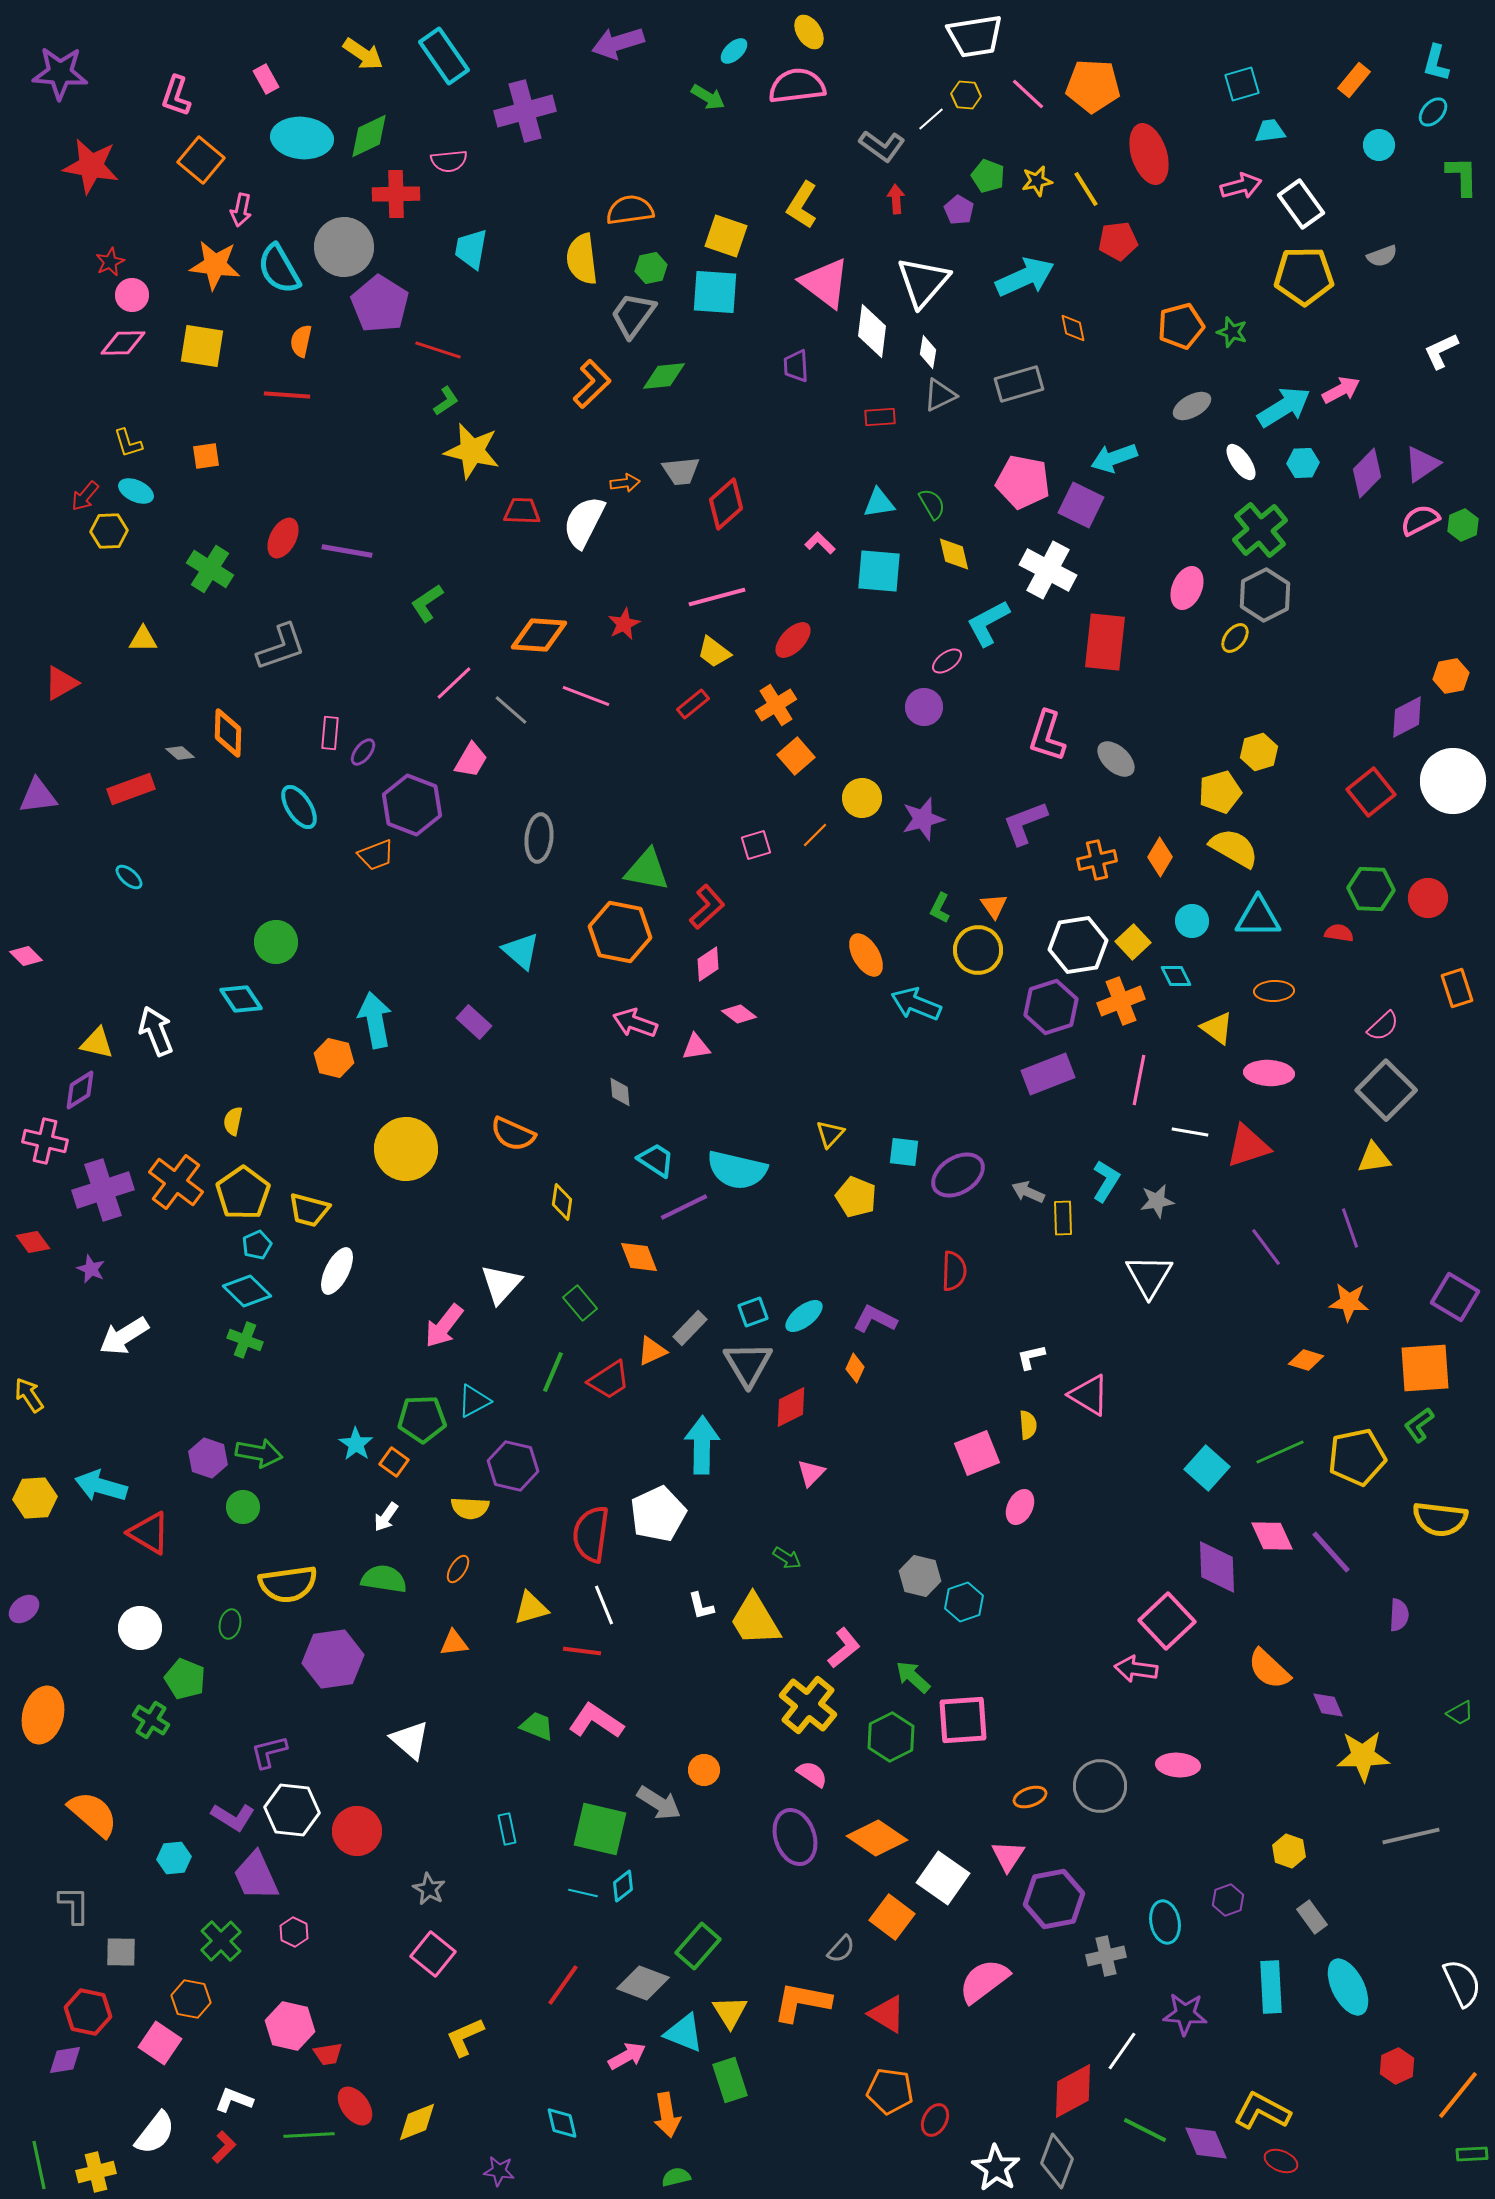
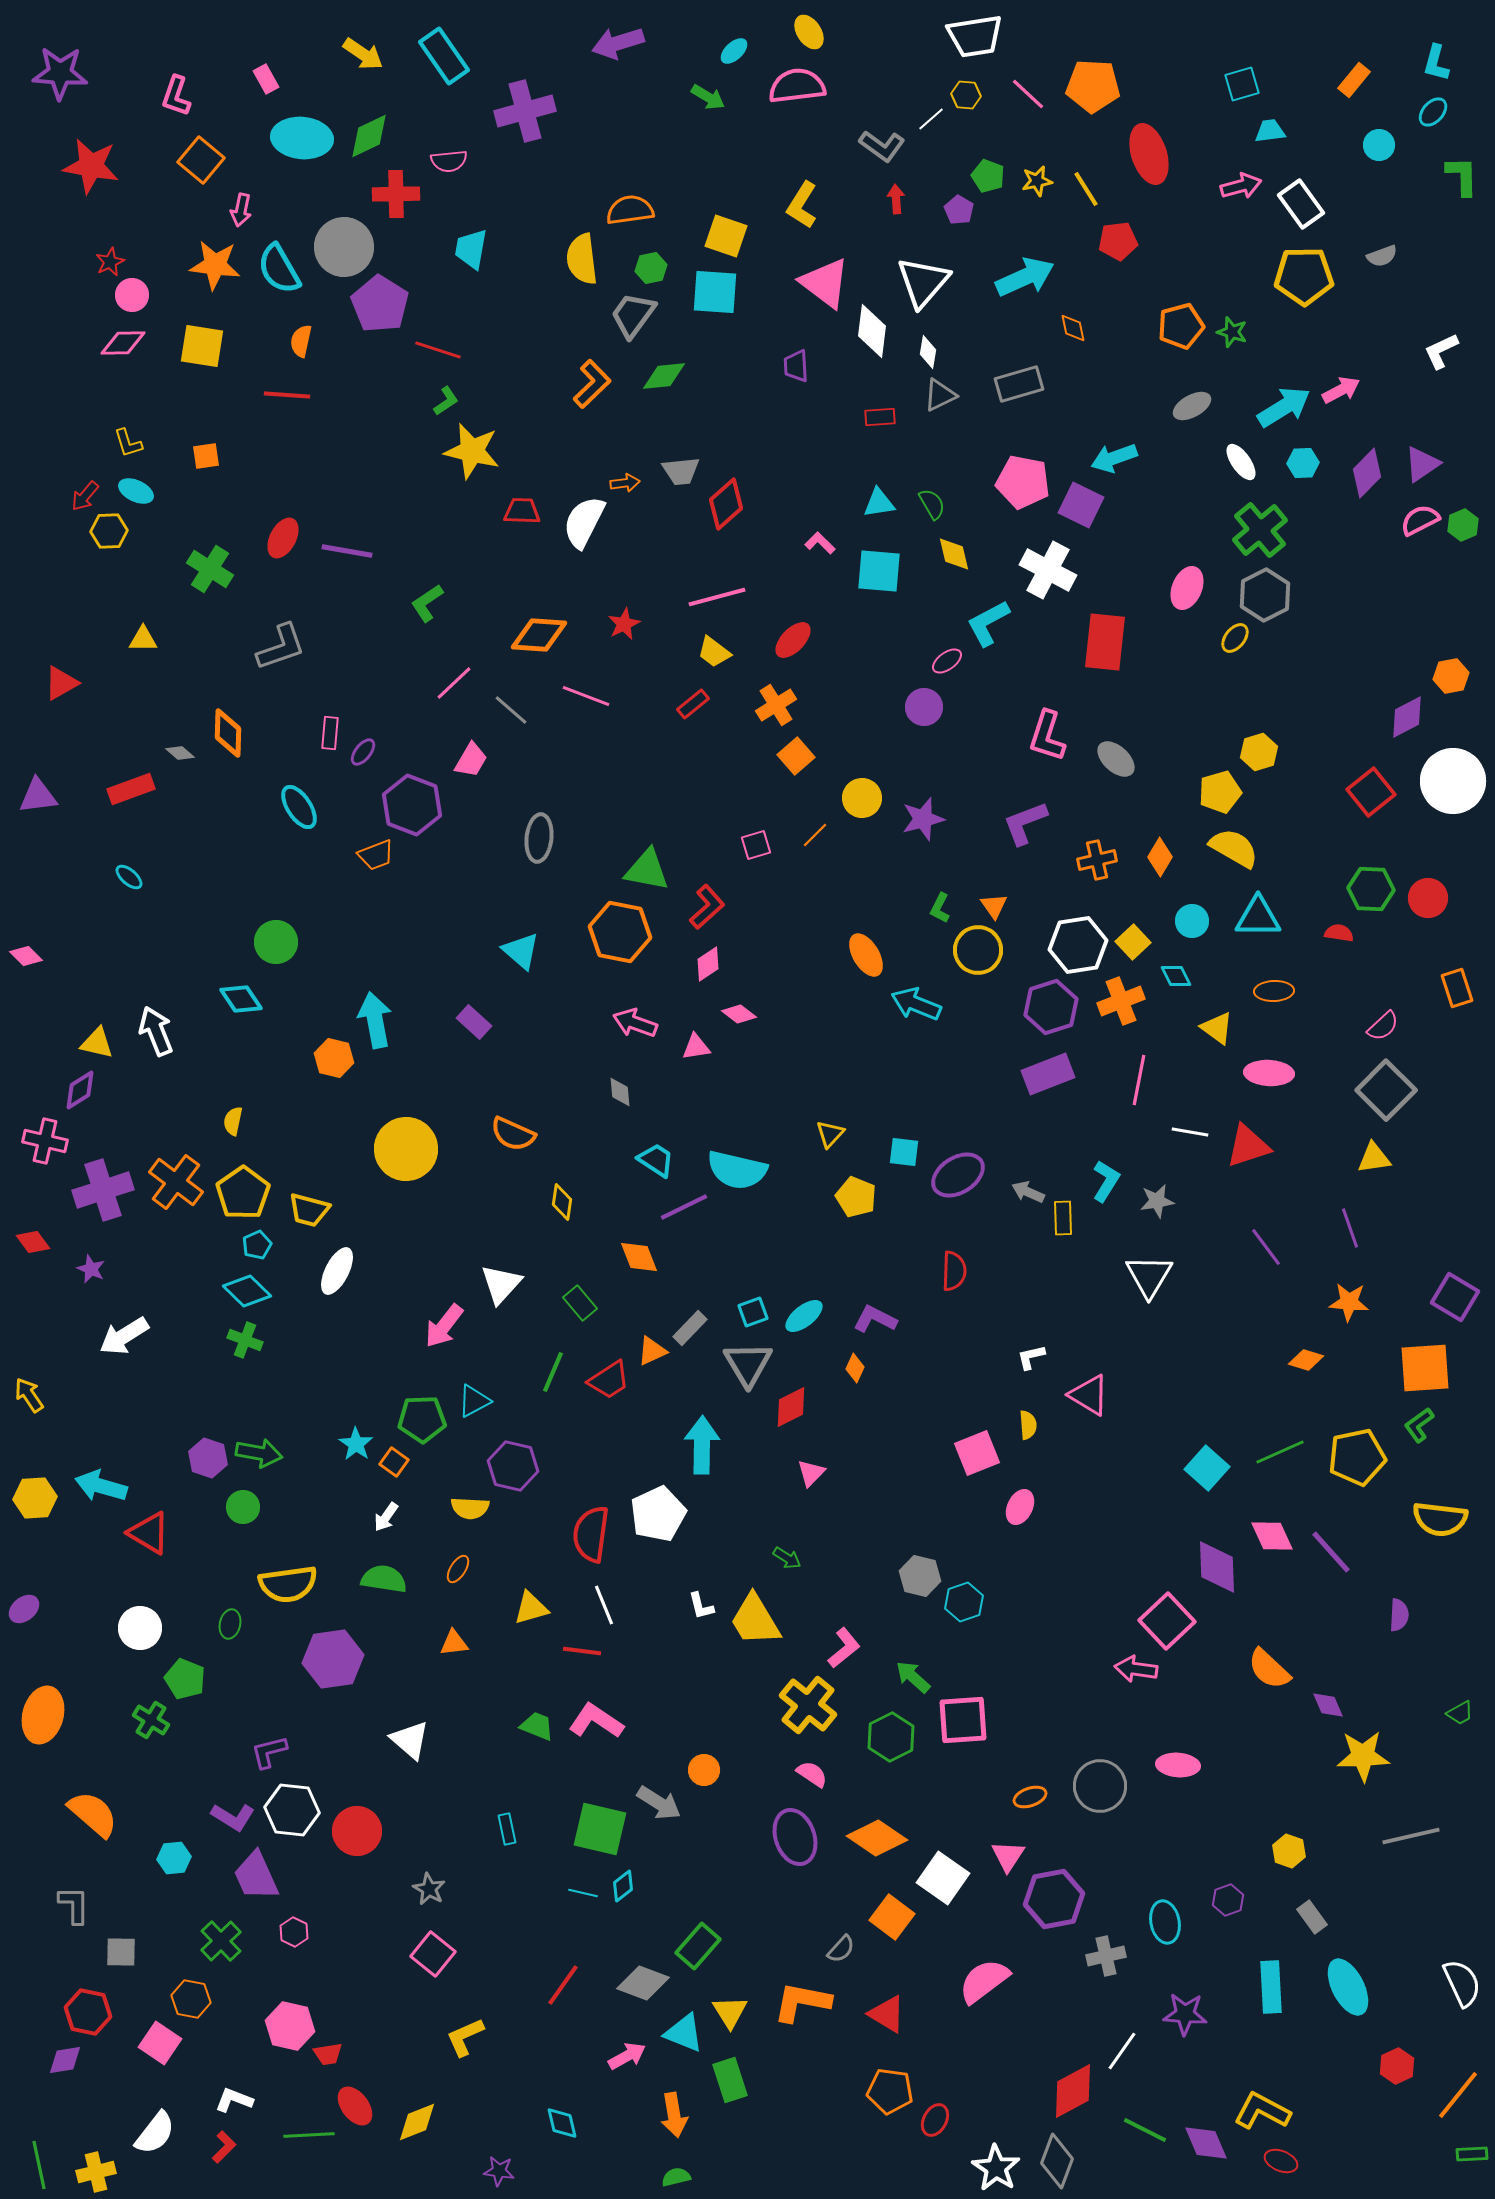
orange arrow at (667, 2115): moved 7 px right
